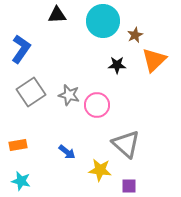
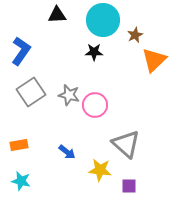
cyan circle: moved 1 px up
blue L-shape: moved 2 px down
black star: moved 23 px left, 13 px up
pink circle: moved 2 px left
orange rectangle: moved 1 px right
